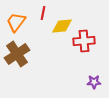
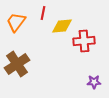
brown cross: moved 10 px down
